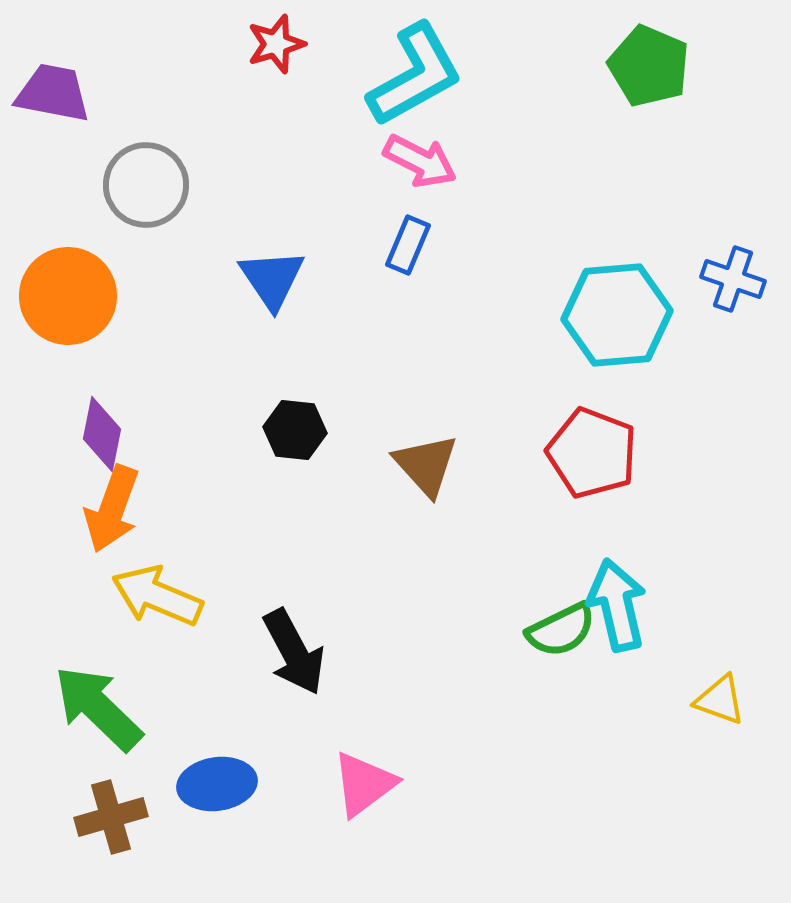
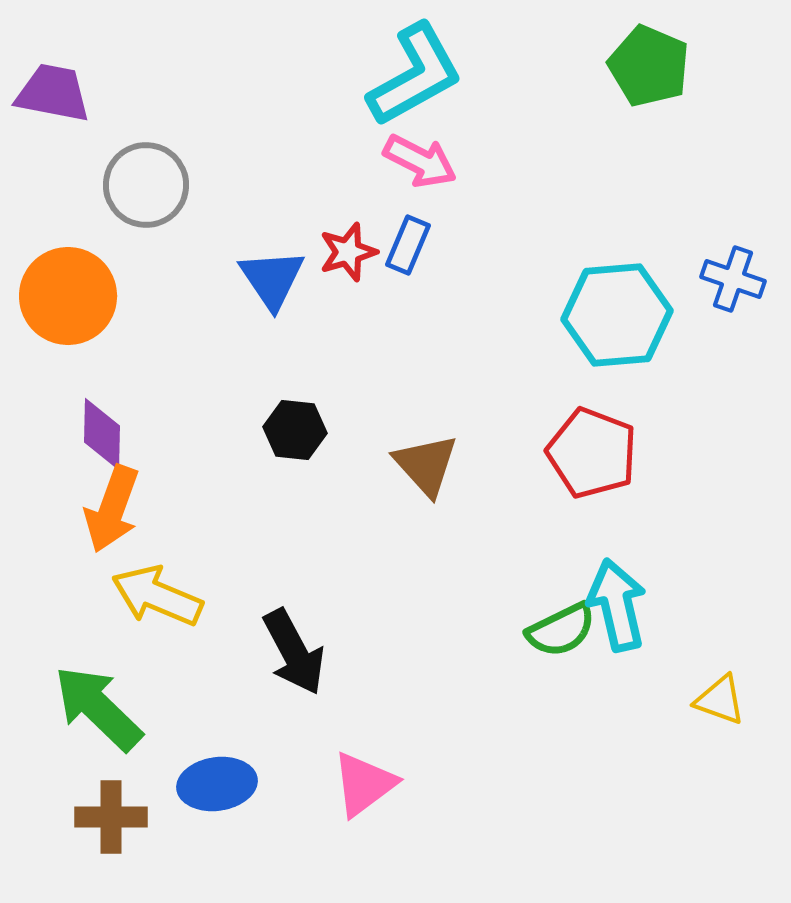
red star: moved 72 px right, 208 px down
purple diamond: rotated 10 degrees counterclockwise
brown cross: rotated 16 degrees clockwise
